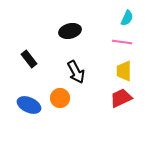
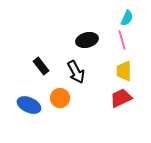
black ellipse: moved 17 px right, 9 px down
pink line: moved 2 px up; rotated 66 degrees clockwise
black rectangle: moved 12 px right, 7 px down
